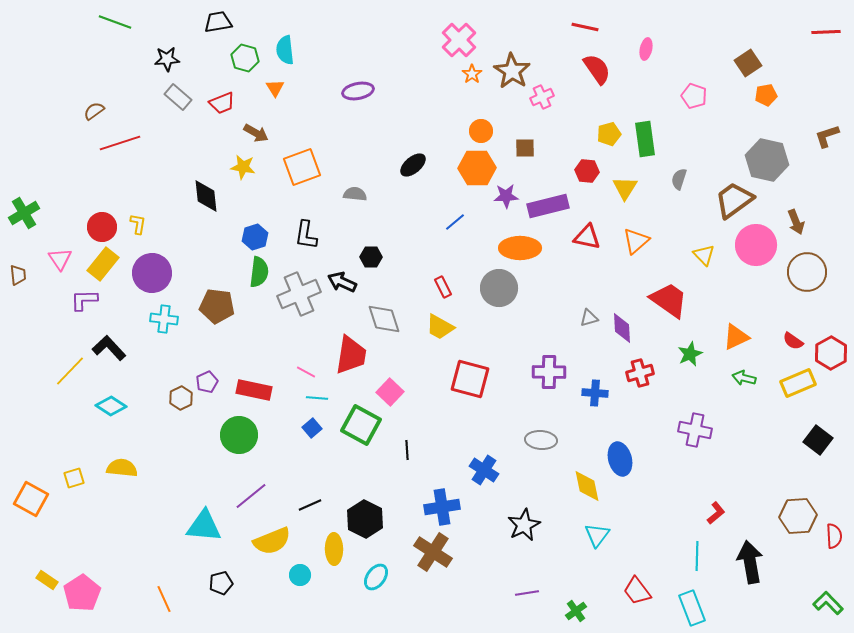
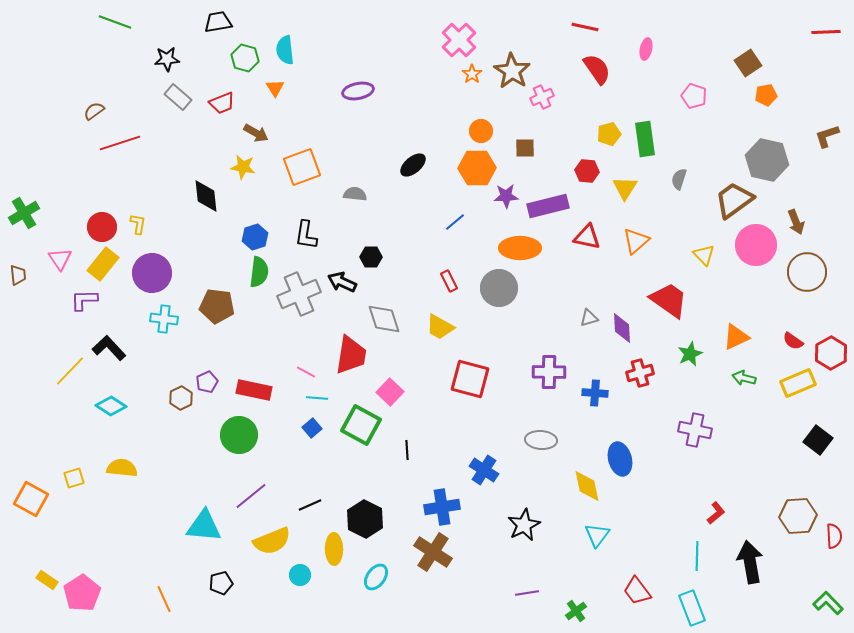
red rectangle at (443, 287): moved 6 px right, 6 px up
